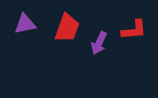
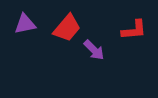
red trapezoid: rotated 20 degrees clockwise
purple arrow: moved 5 px left, 7 px down; rotated 70 degrees counterclockwise
